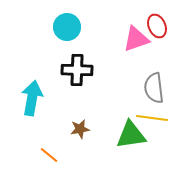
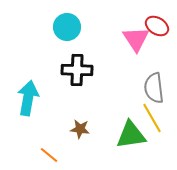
red ellipse: rotated 35 degrees counterclockwise
pink triangle: rotated 44 degrees counterclockwise
cyan arrow: moved 4 px left
yellow line: rotated 52 degrees clockwise
brown star: rotated 18 degrees clockwise
